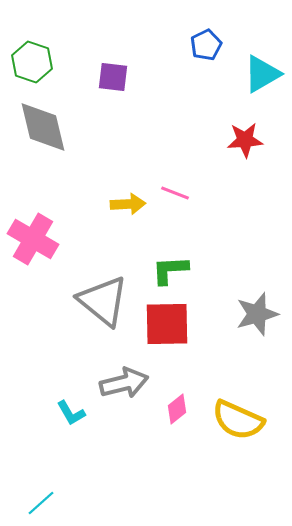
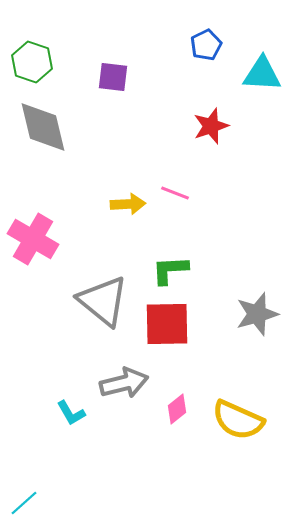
cyan triangle: rotated 33 degrees clockwise
red star: moved 34 px left, 14 px up; rotated 15 degrees counterclockwise
cyan line: moved 17 px left
